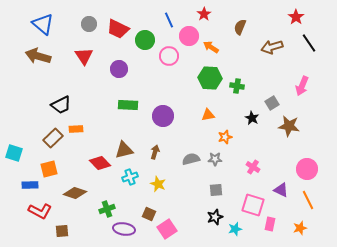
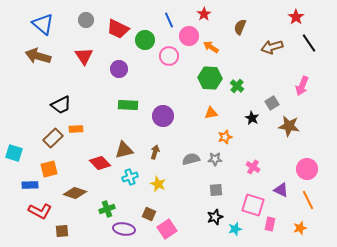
gray circle at (89, 24): moved 3 px left, 4 px up
green cross at (237, 86): rotated 32 degrees clockwise
orange triangle at (208, 115): moved 3 px right, 2 px up
